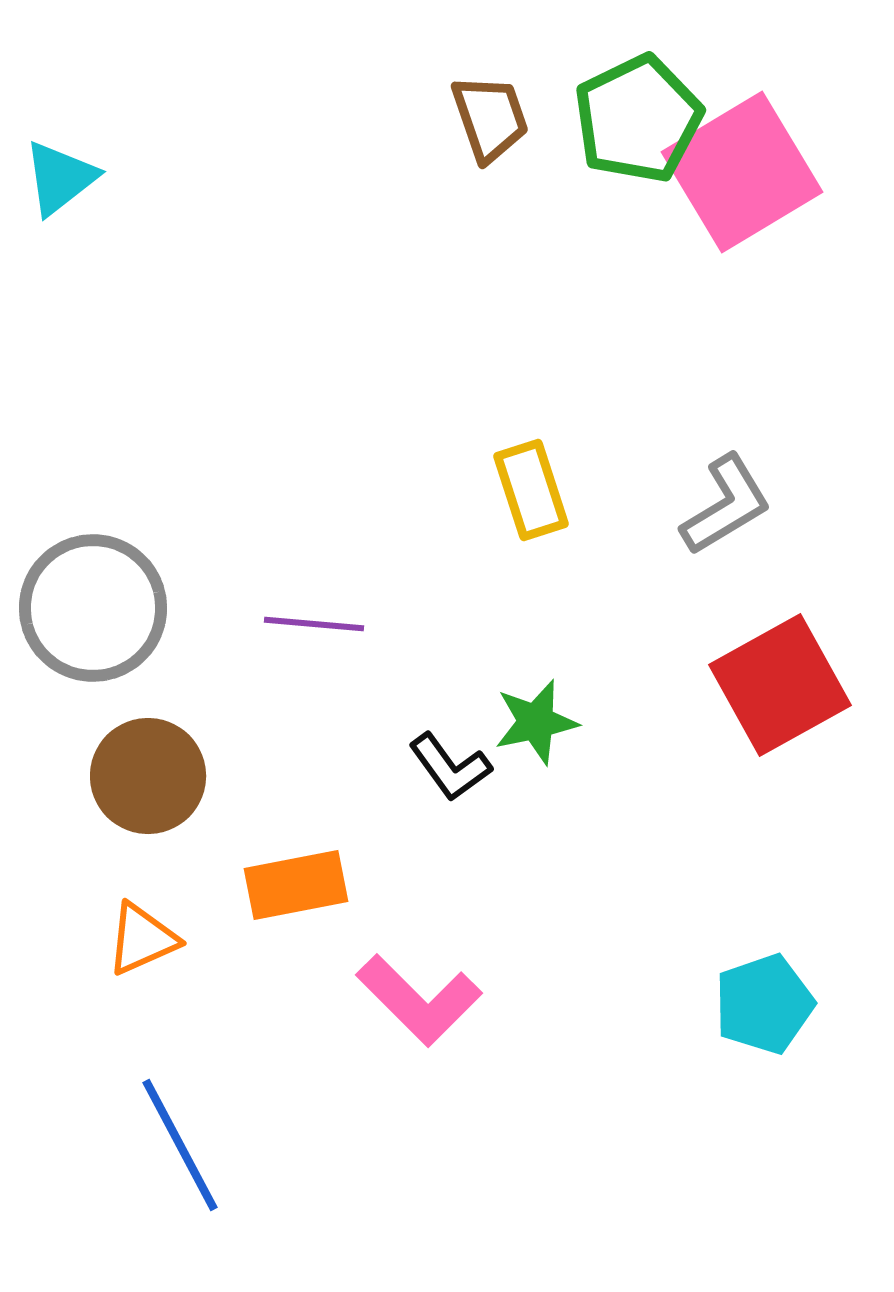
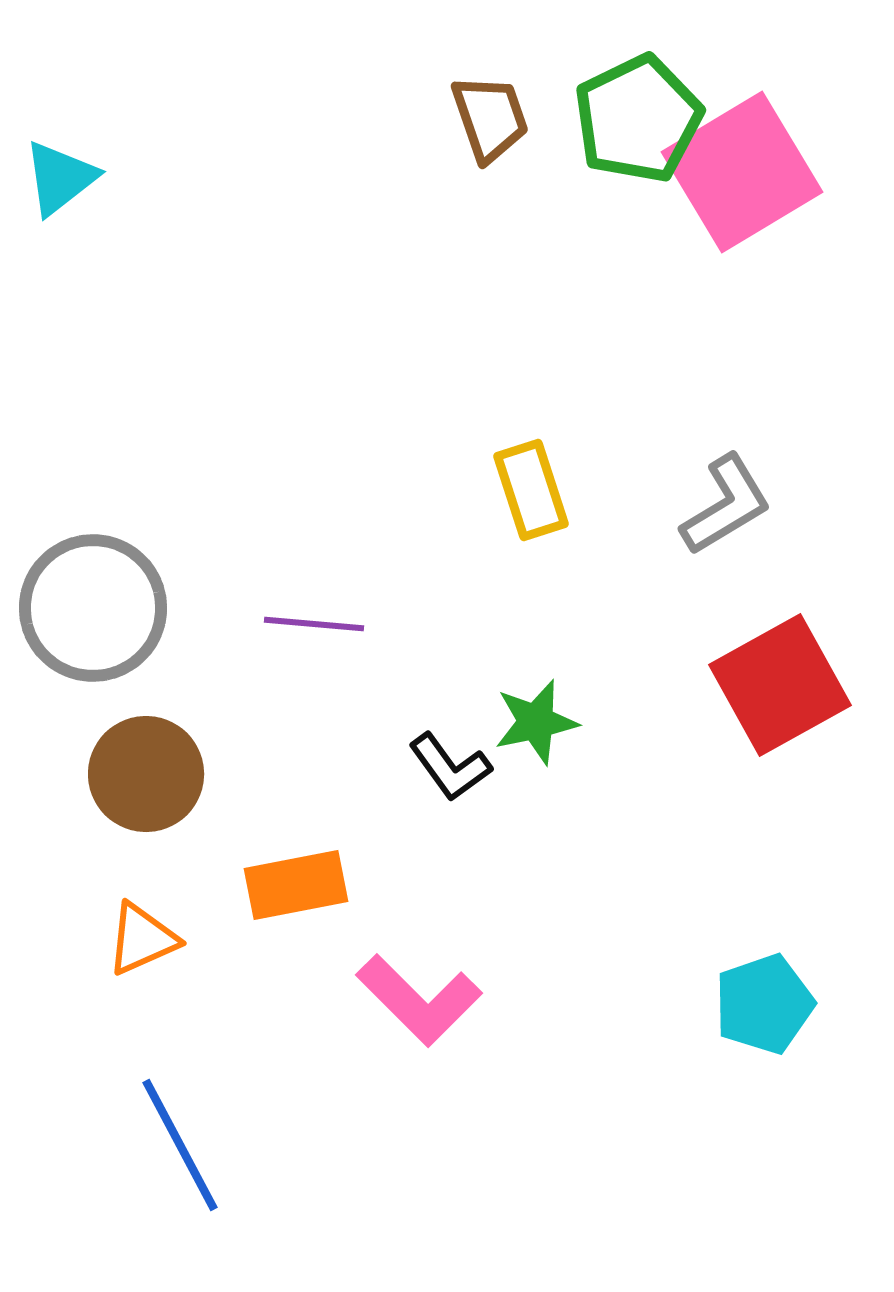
brown circle: moved 2 px left, 2 px up
